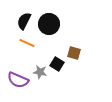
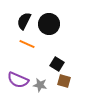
orange line: moved 1 px down
brown square: moved 10 px left, 28 px down
gray star: moved 13 px down
